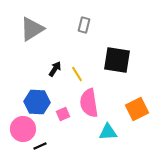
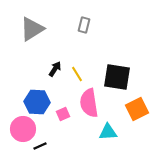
black square: moved 17 px down
